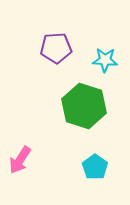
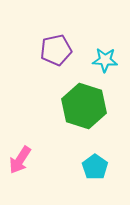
purple pentagon: moved 2 px down; rotated 8 degrees counterclockwise
